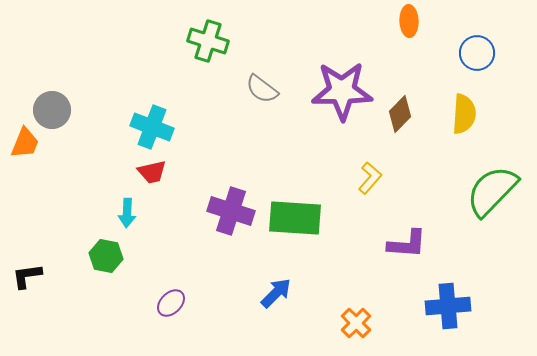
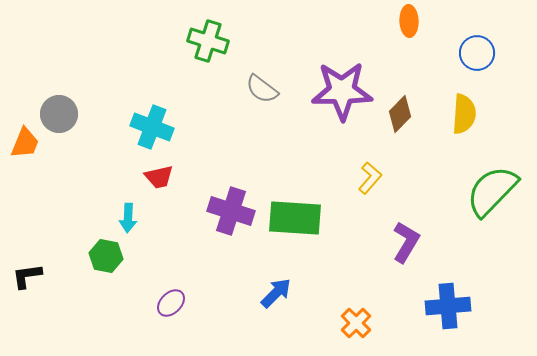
gray circle: moved 7 px right, 4 px down
red trapezoid: moved 7 px right, 5 px down
cyan arrow: moved 1 px right, 5 px down
purple L-shape: moved 1 px left, 2 px up; rotated 63 degrees counterclockwise
